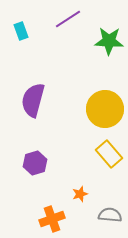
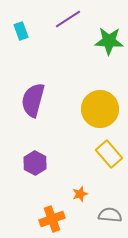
yellow circle: moved 5 px left
purple hexagon: rotated 15 degrees counterclockwise
